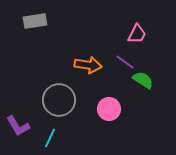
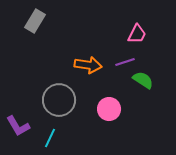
gray rectangle: rotated 50 degrees counterclockwise
purple line: rotated 54 degrees counterclockwise
